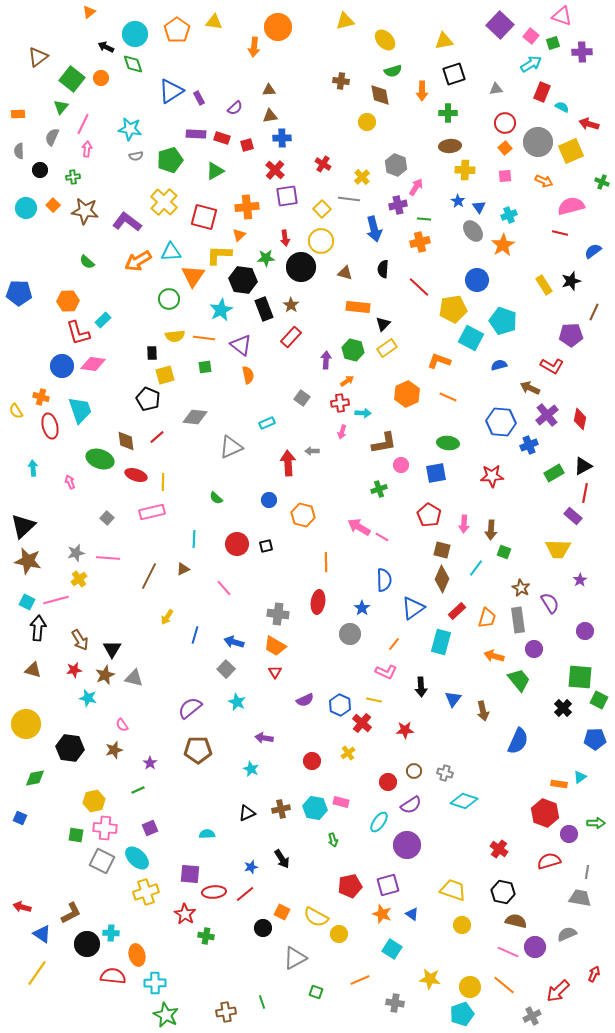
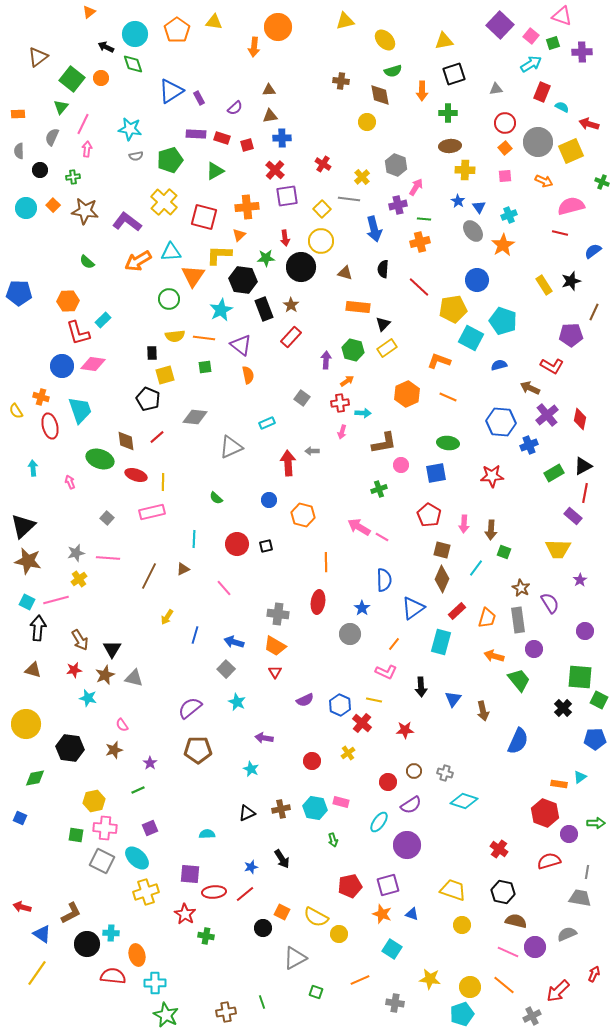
blue triangle at (412, 914): rotated 16 degrees counterclockwise
